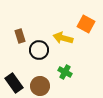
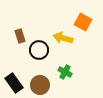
orange square: moved 3 px left, 2 px up
brown circle: moved 1 px up
